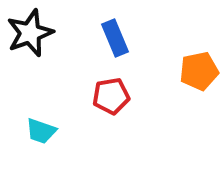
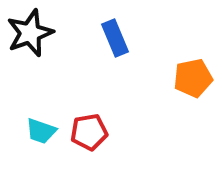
orange pentagon: moved 6 px left, 7 px down
red pentagon: moved 22 px left, 36 px down
